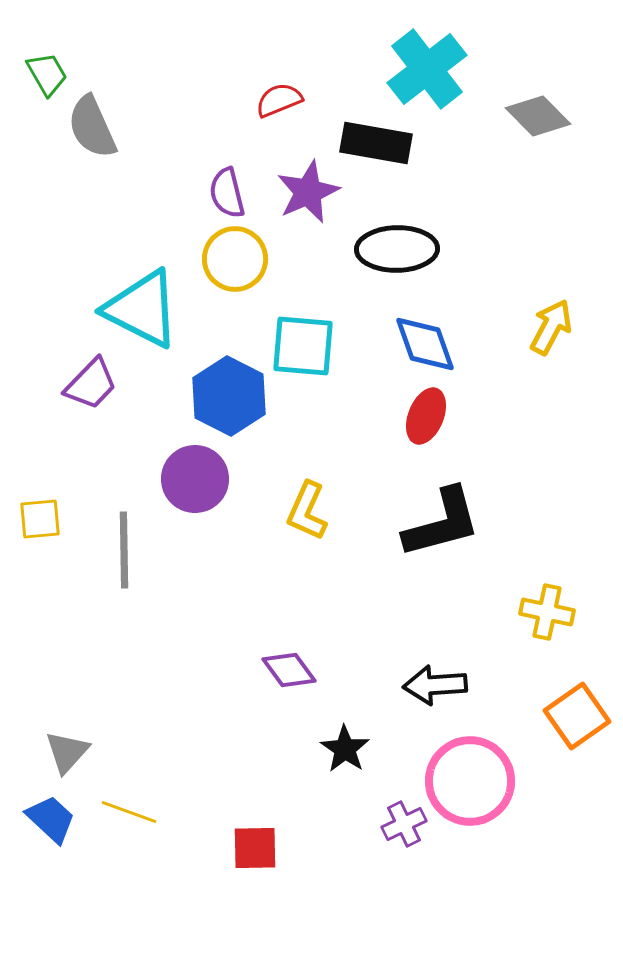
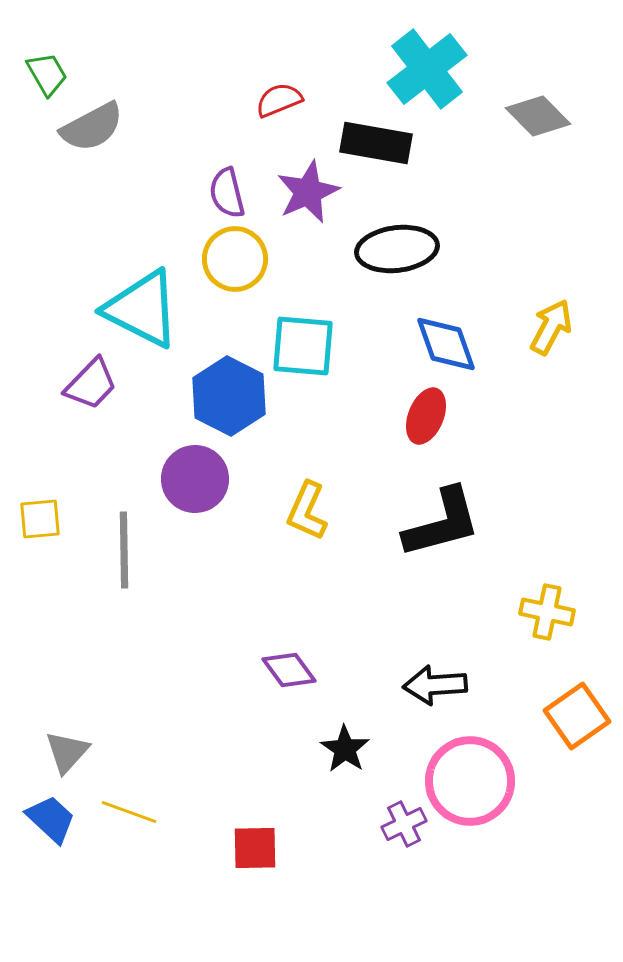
gray semicircle: rotated 94 degrees counterclockwise
black ellipse: rotated 6 degrees counterclockwise
blue diamond: moved 21 px right
